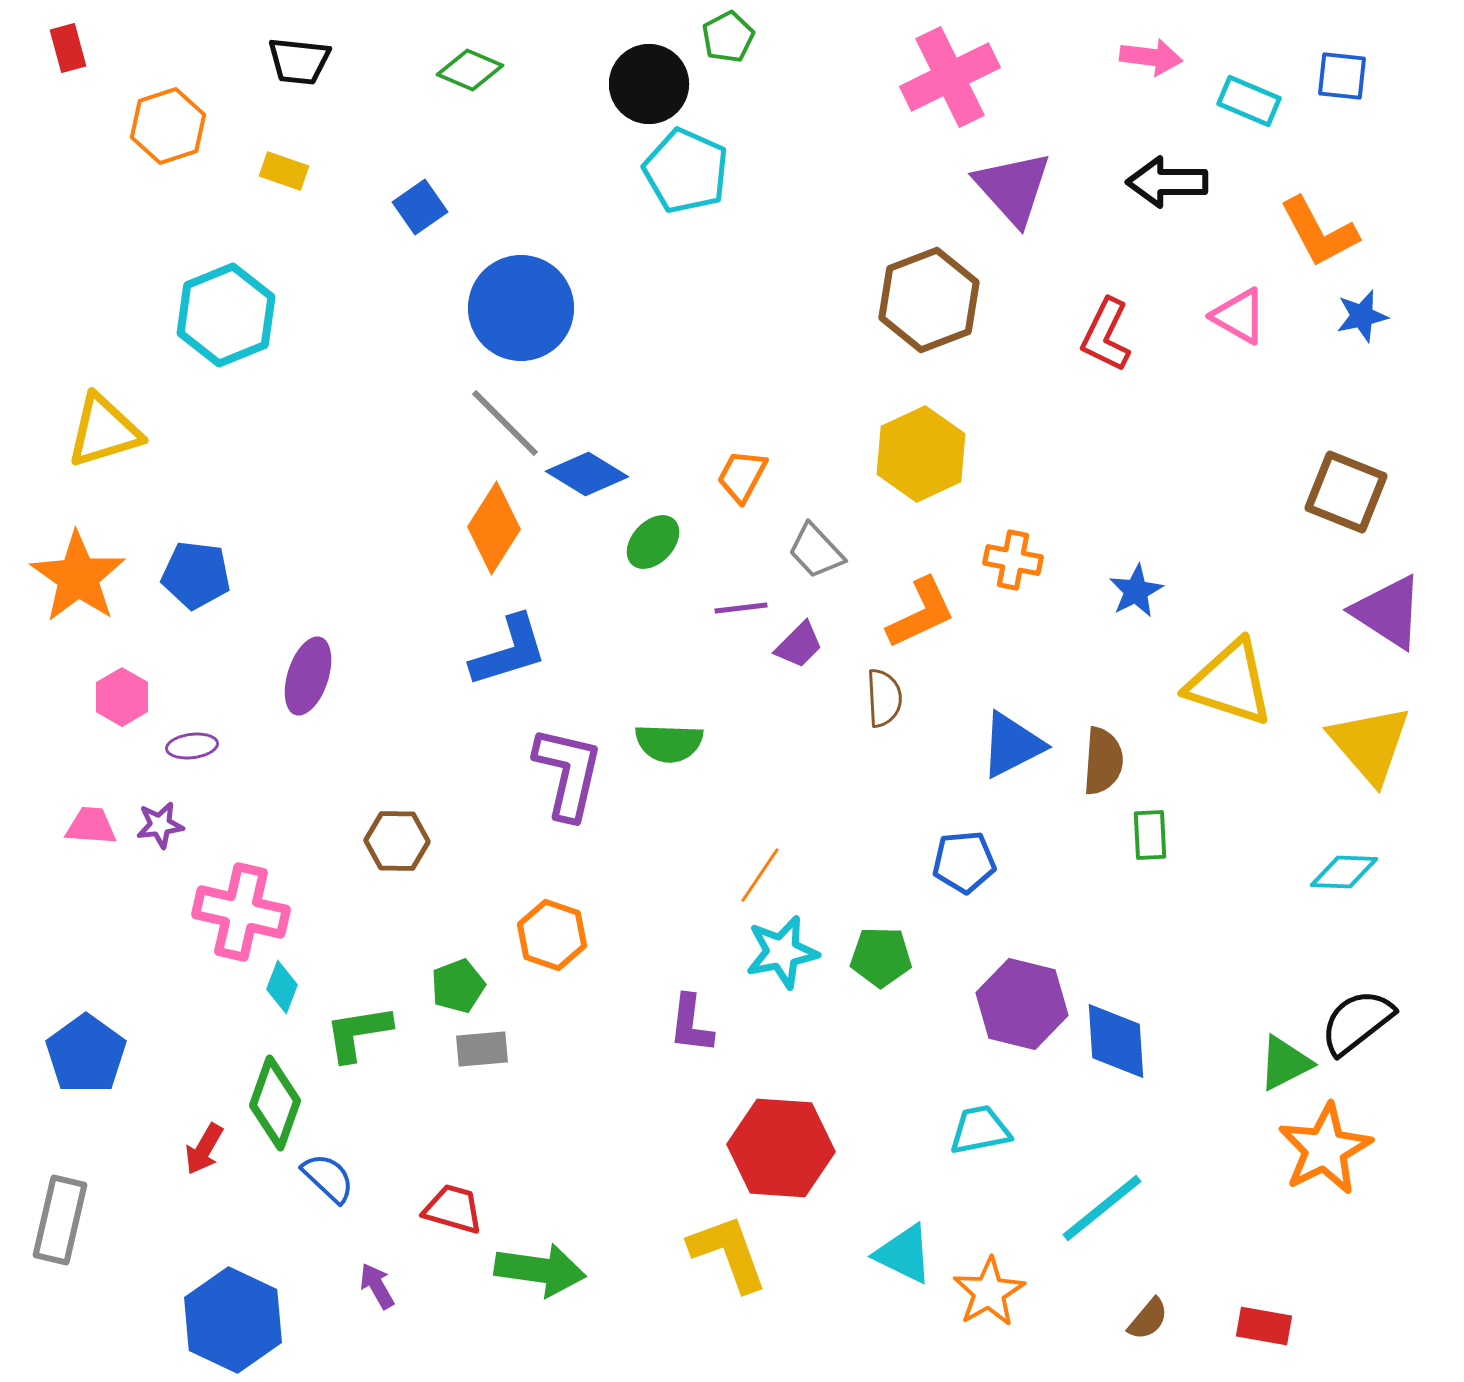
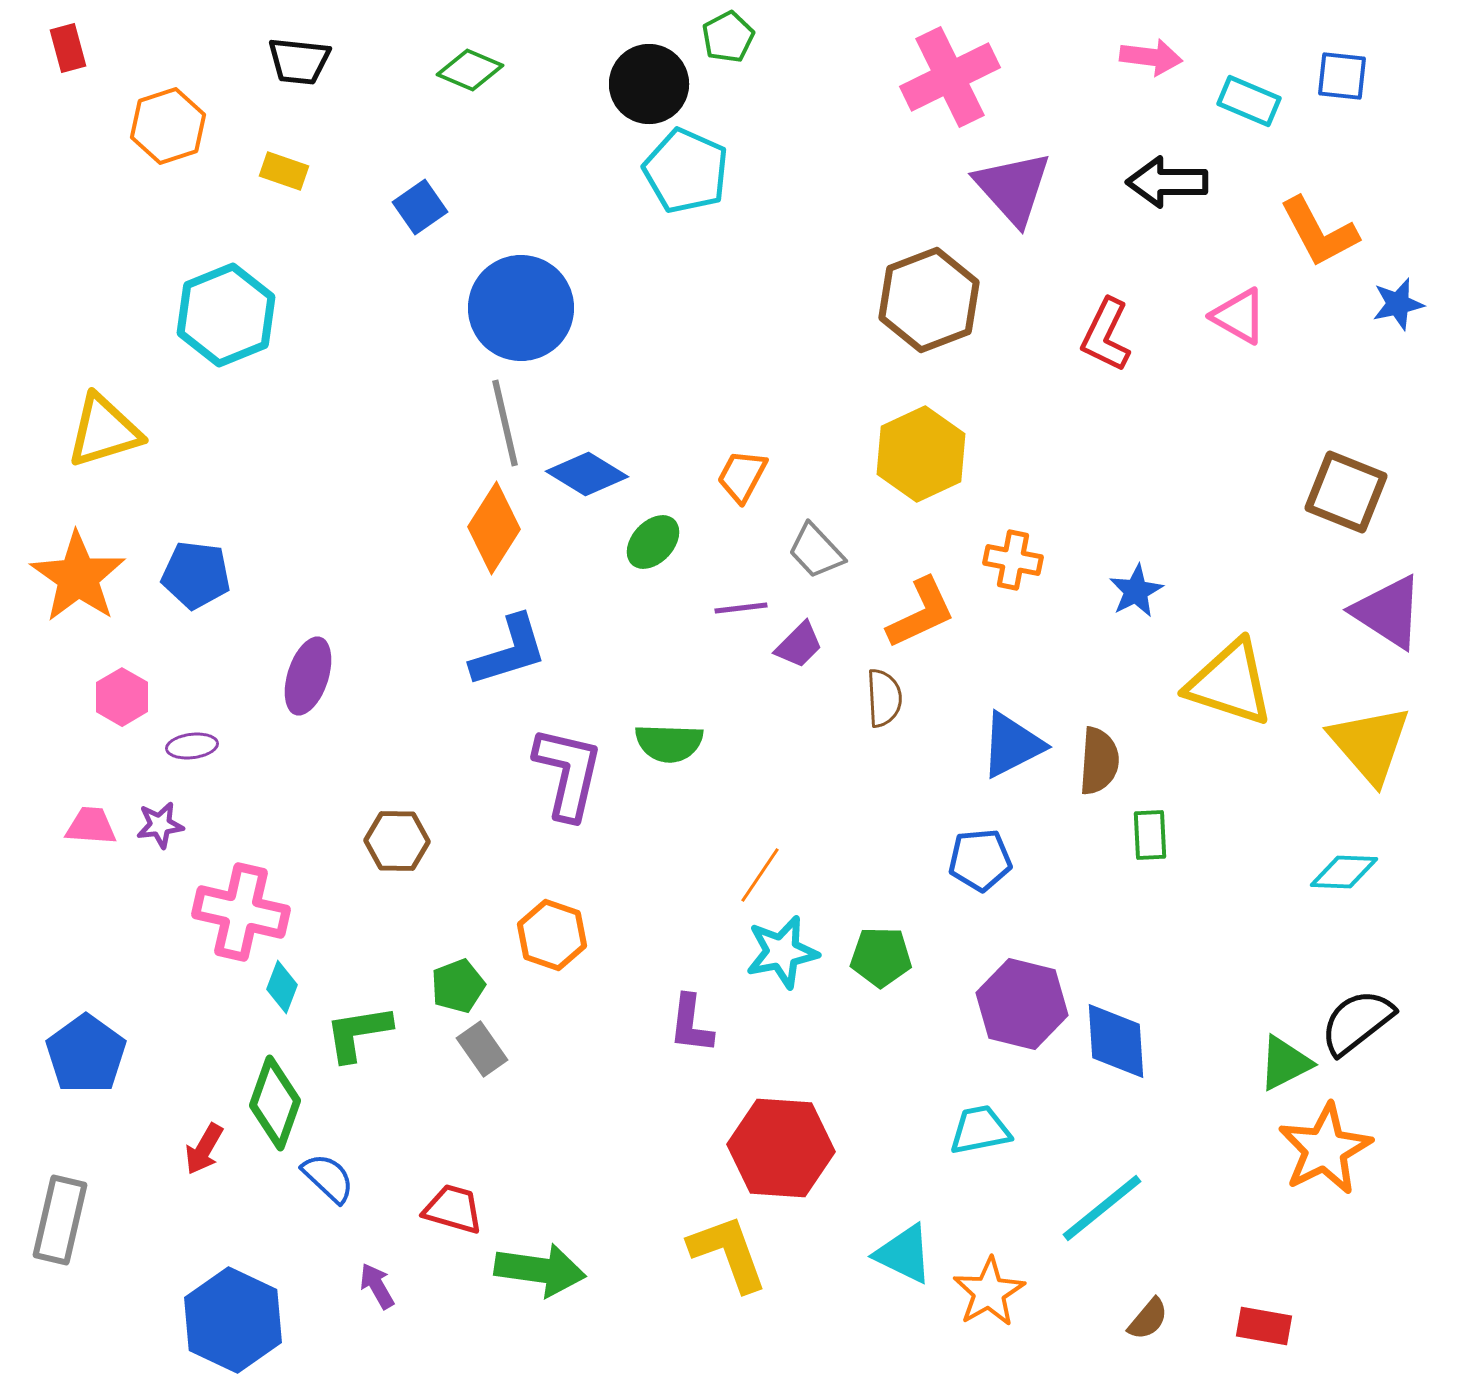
blue star at (1362, 316): moved 36 px right, 12 px up
gray line at (505, 423): rotated 32 degrees clockwise
brown semicircle at (1103, 761): moved 4 px left
blue pentagon at (964, 862): moved 16 px right, 2 px up
gray rectangle at (482, 1049): rotated 60 degrees clockwise
